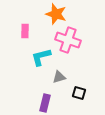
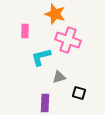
orange star: moved 1 px left
purple rectangle: rotated 12 degrees counterclockwise
